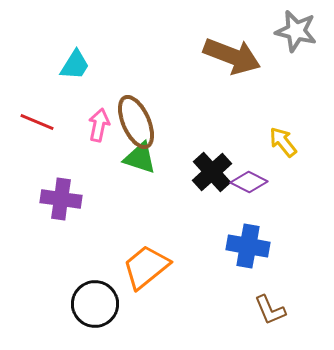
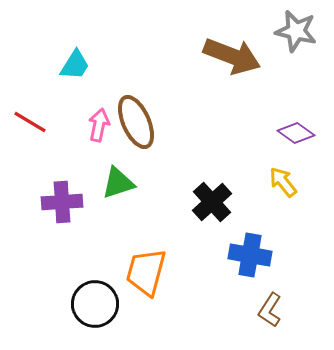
red line: moved 7 px left; rotated 8 degrees clockwise
yellow arrow: moved 40 px down
green triangle: moved 22 px left, 25 px down; rotated 36 degrees counterclockwise
black cross: moved 30 px down
purple diamond: moved 47 px right, 49 px up; rotated 9 degrees clockwise
purple cross: moved 1 px right, 3 px down; rotated 12 degrees counterclockwise
blue cross: moved 2 px right, 9 px down
orange trapezoid: moved 5 px down; rotated 36 degrees counterclockwise
brown L-shape: rotated 56 degrees clockwise
